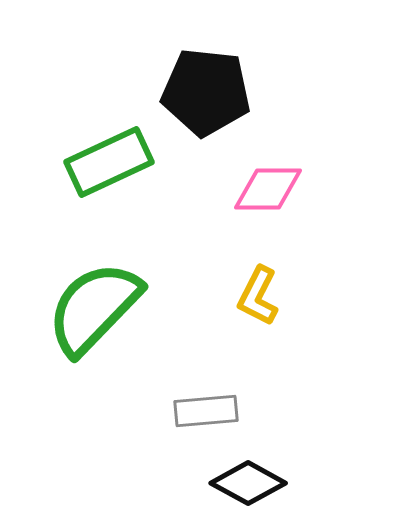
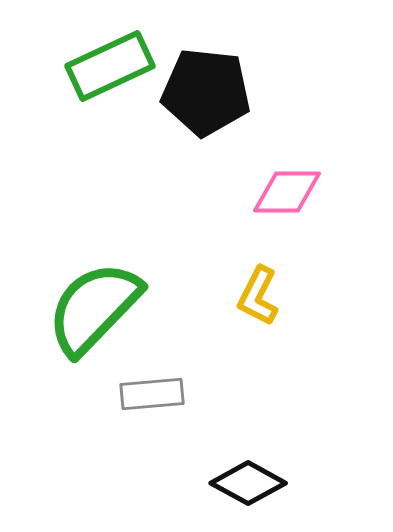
green rectangle: moved 1 px right, 96 px up
pink diamond: moved 19 px right, 3 px down
gray rectangle: moved 54 px left, 17 px up
